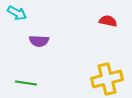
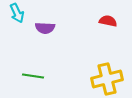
cyan arrow: rotated 36 degrees clockwise
purple semicircle: moved 6 px right, 13 px up
green line: moved 7 px right, 7 px up
